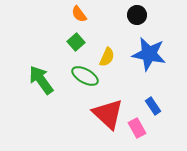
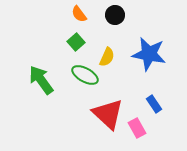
black circle: moved 22 px left
green ellipse: moved 1 px up
blue rectangle: moved 1 px right, 2 px up
